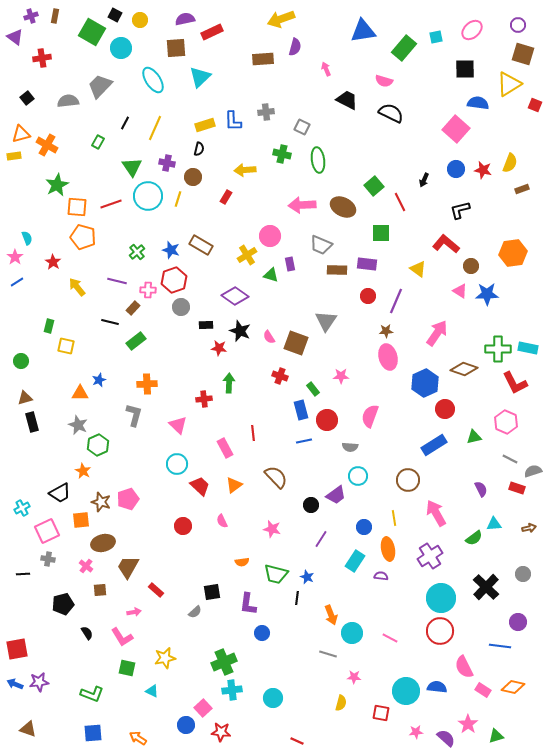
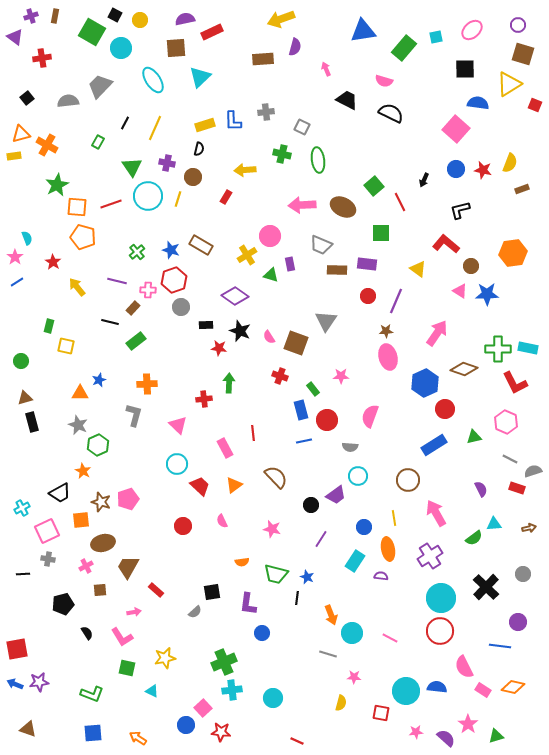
pink cross at (86, 566): rotated 24 degrees clockwise
